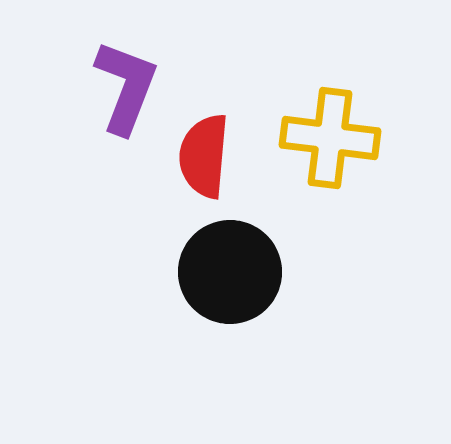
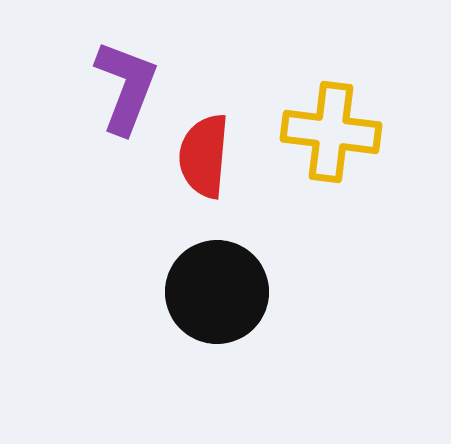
yellow cross: moved 1 px right, 6 px up
black circle: moved 13 px left, 20 px down
